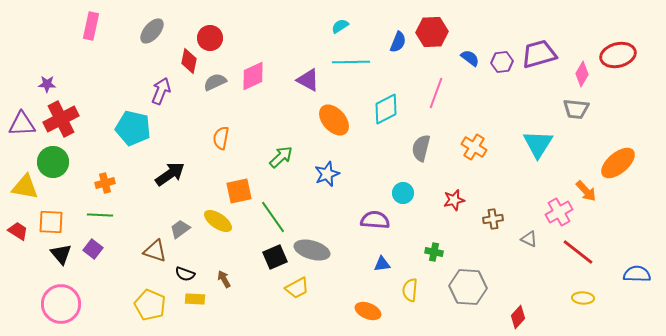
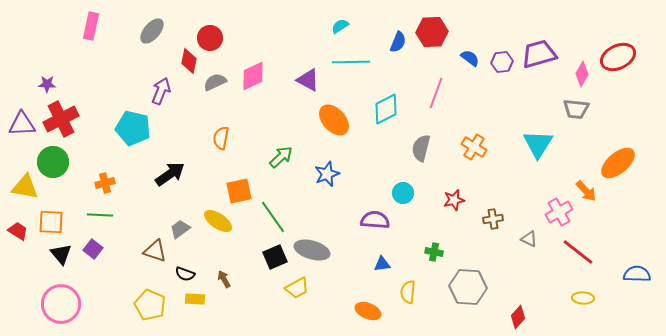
red ellipse at (618, 55): moved 2 px down; rotated 12 degrees counterclockwise
yellow semicircle at (410, 290): moved 2 px left, 2 px down
